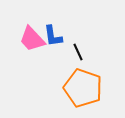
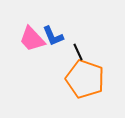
blue L-shape: rotated 15 degrees counterclockwise
orange pentagon: moved 2 px right, 9 px up
